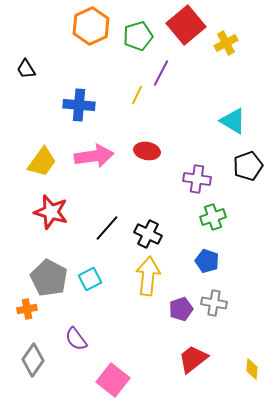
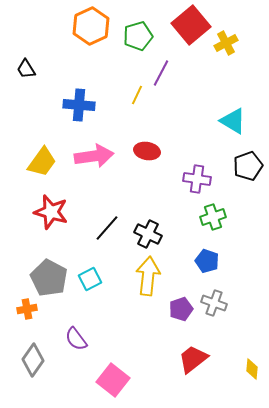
red square: moved 5 px right
gray cross: rotated 10 degrees clockwise
